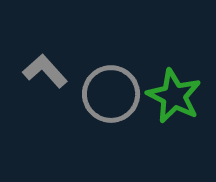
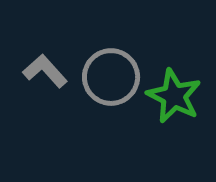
gray circle: moved 17 px up
